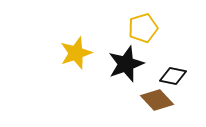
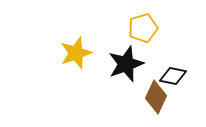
brown diamond: moved 1 px left, 3 px up; rotated 68 degrees clockwise
